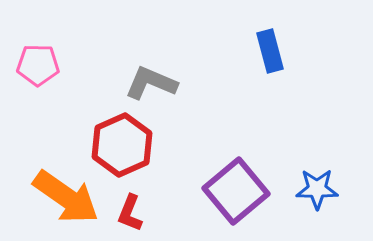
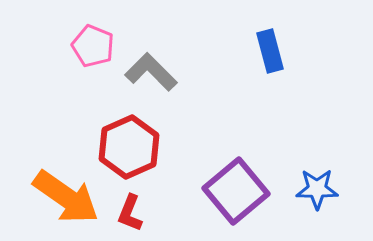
pink pentagon: moved 55 px right, 19 px up; rotated 21 degrees clockwise
gray L-shape: moved 11 px up; rotated 22 degrees clockwise
red hexagon: moved 7 px right, 2 px down
